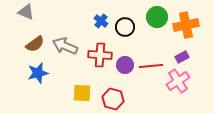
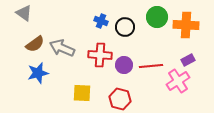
gray triangle: moved 2 px left, 1 px down; rotated 12 degrees clockwise
blue cross: rotated 16 degrees counterclockwise
orange cross: rotated 15 degrees clockwise
gray arrow: moved 3 px left, 2 px down
purple rectangle: moved 6 px right, 3 px down
purple circle: moved 1 px left
red hexagon: moved 7 px right
